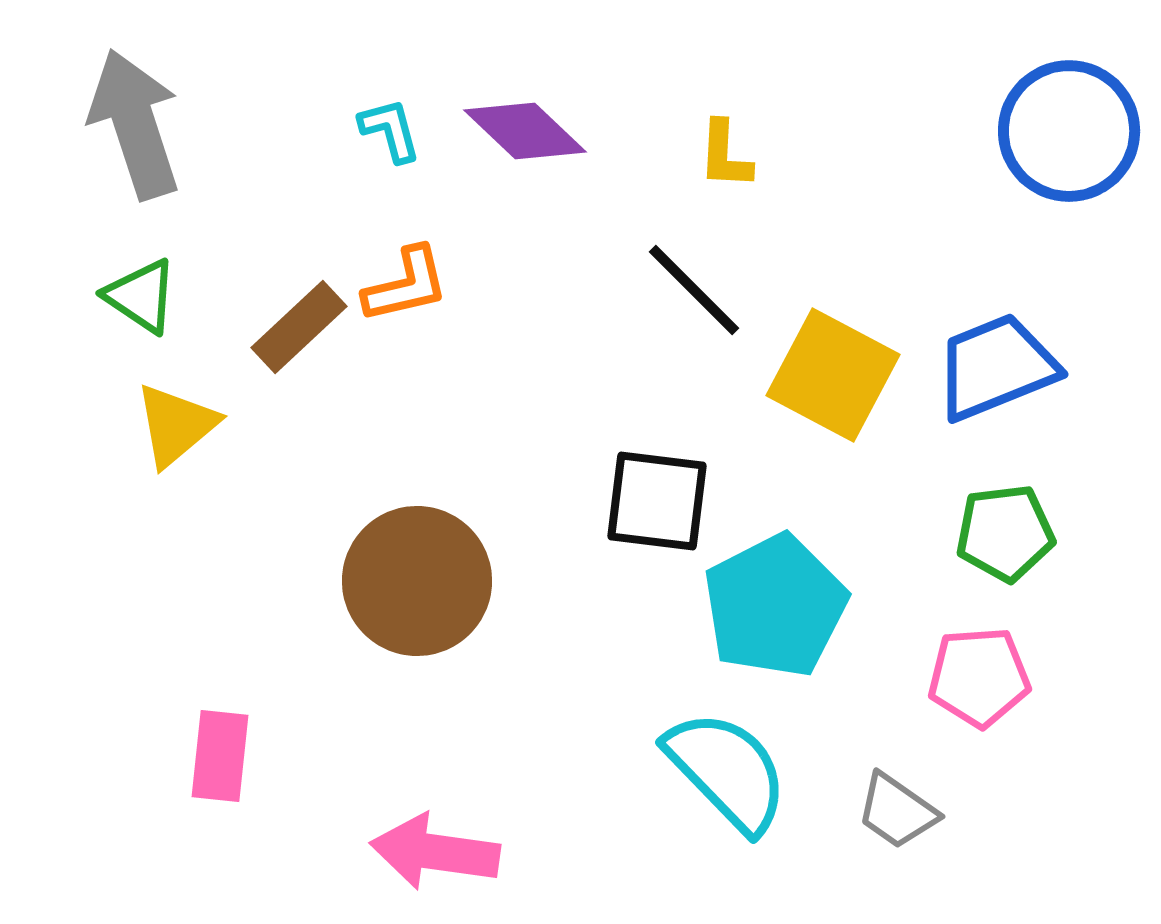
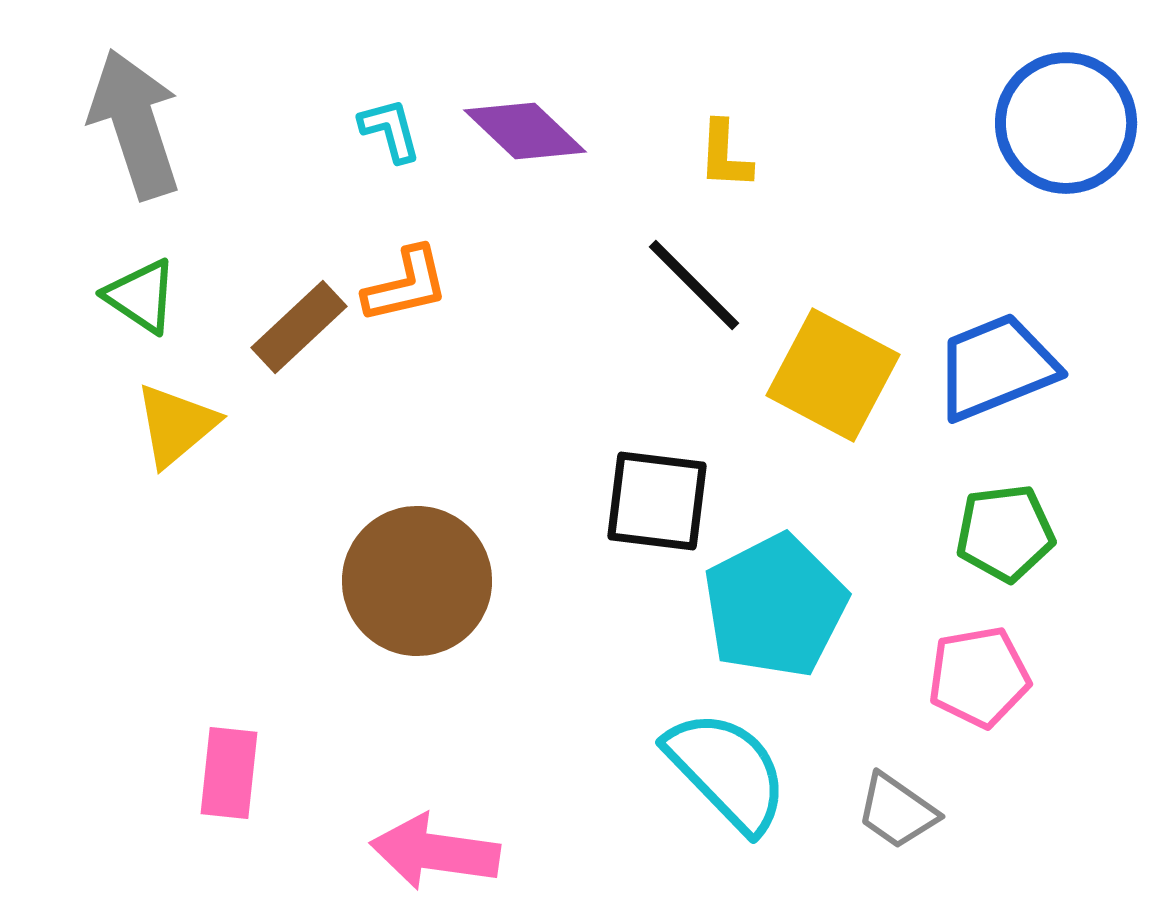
blue circle: moved 3 px left, 8 px up
black line: moved 5 px up
pink pentagon: rotated 6 degrees counterclockwise
pink rectangle: moved 9 px right, 17 px down
